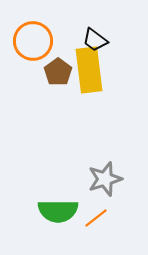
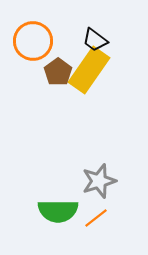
yellow rectangle: rotated 42 degrees clockwise
gray star: moved 6 px left, 2 px down
